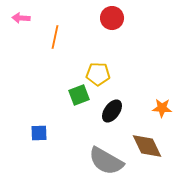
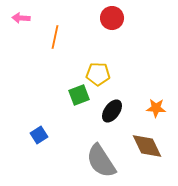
orange star: moved 6 px left
blue square: moved 2 px down; rotated 30 degrees counterclockwise
gray semicircle: moved 5 px left; rotated 27 degrees clockwise
